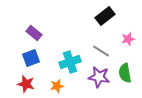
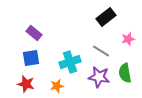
black rectangle: moved 1 px right, 1 px down
blue square: rotated 12 degrees clockwise
